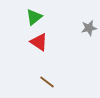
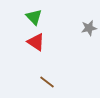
green triangle: rotated 36 degrees counterclockwise
red triangle: moved 3 px left
